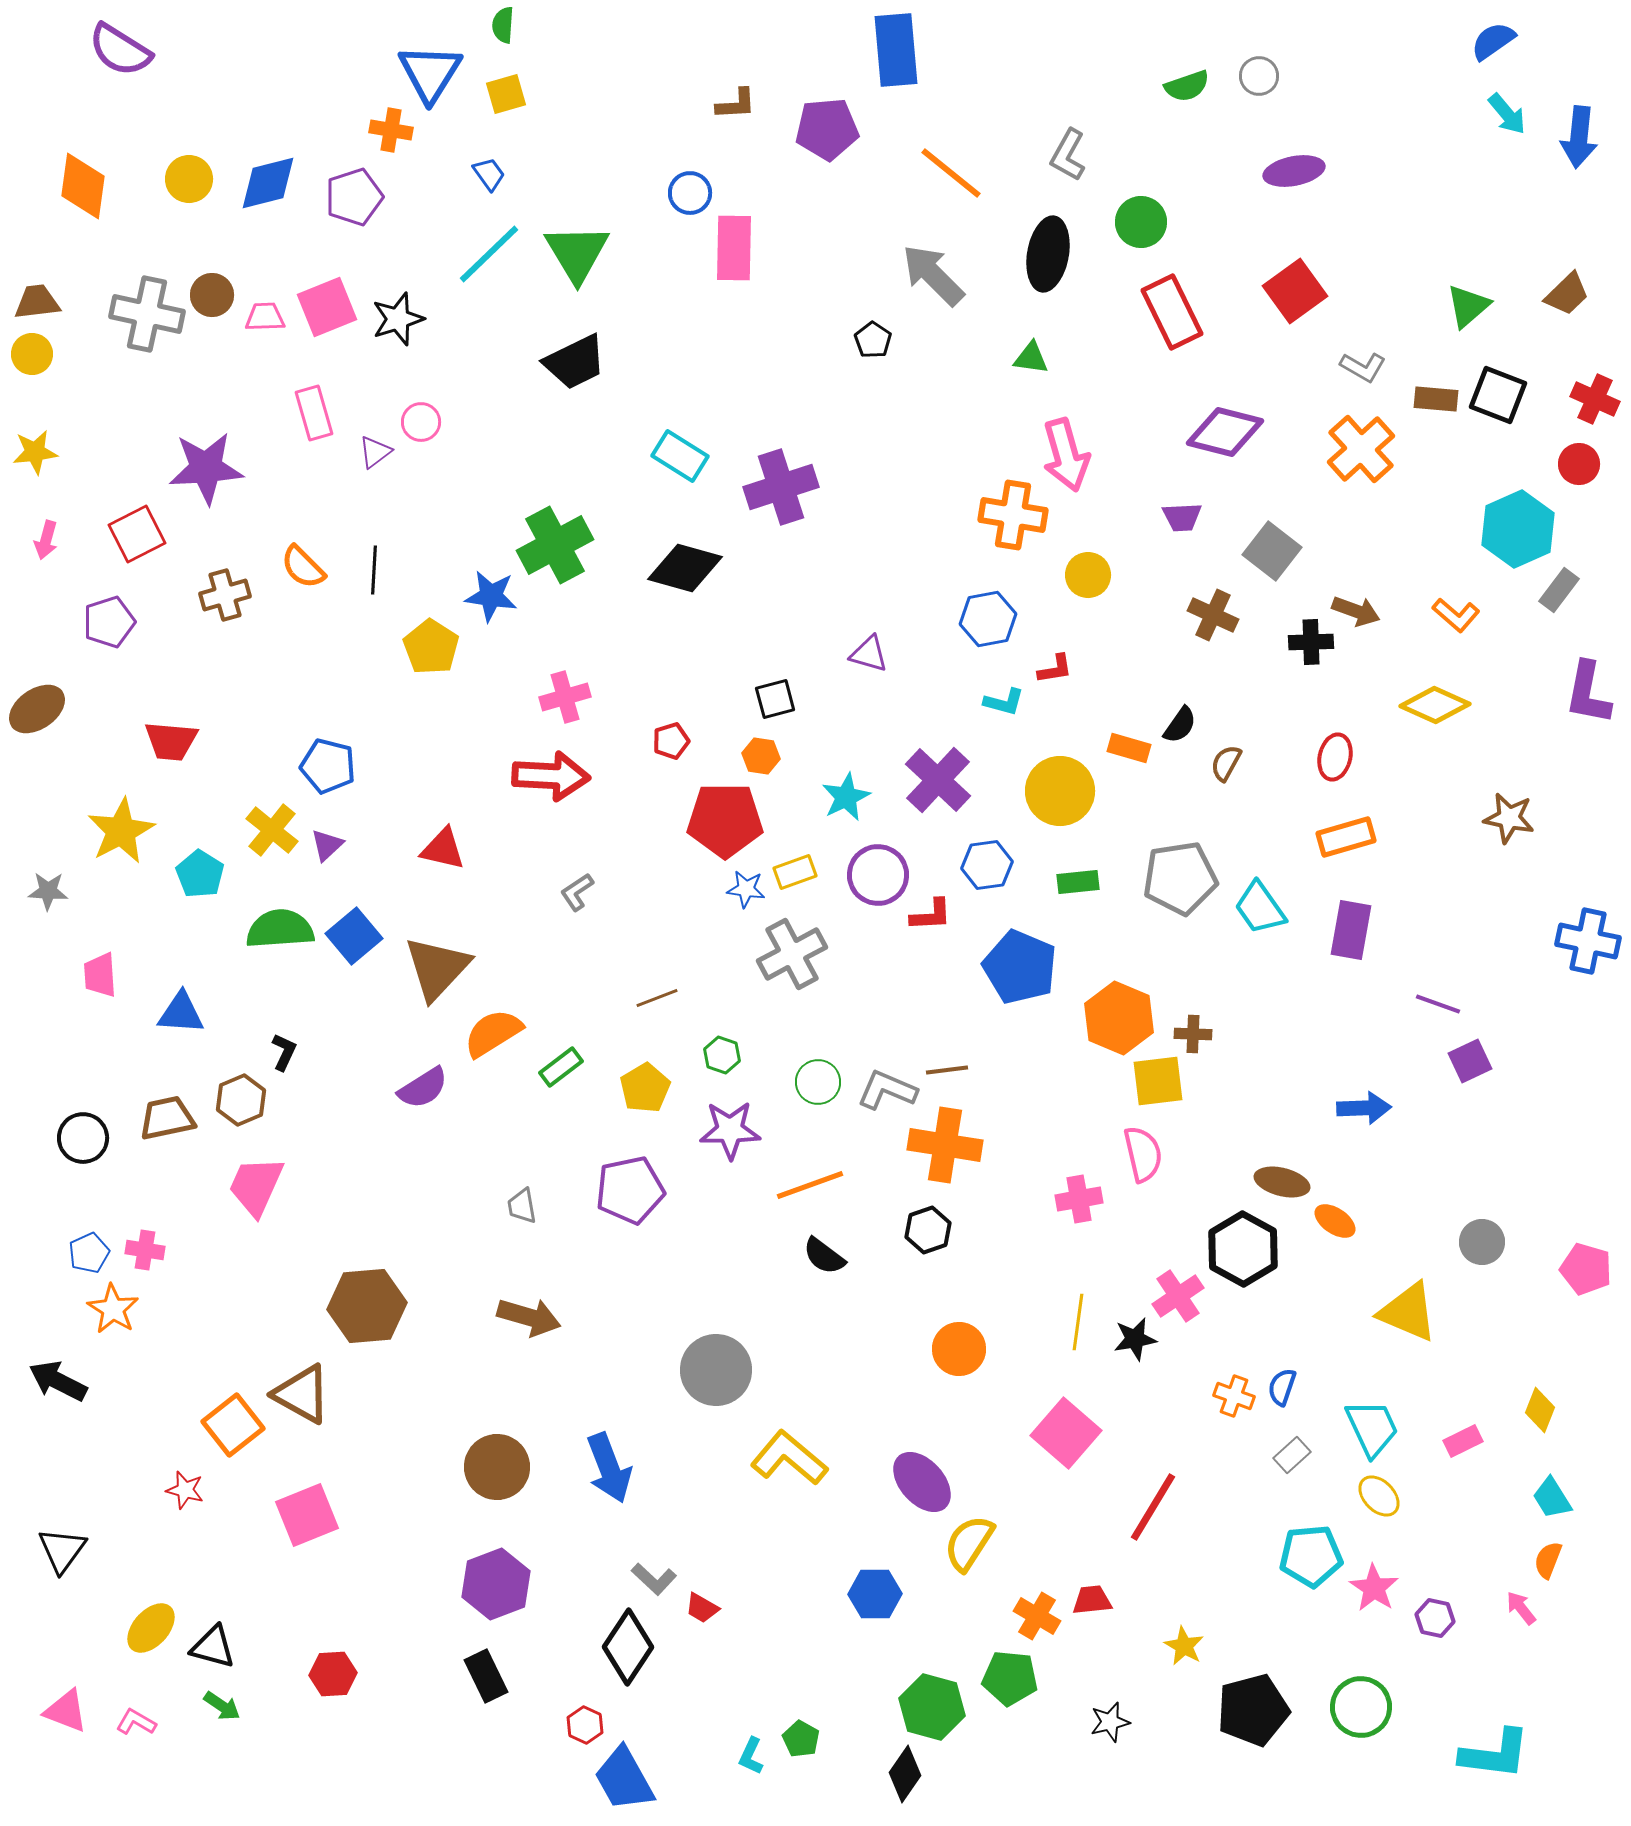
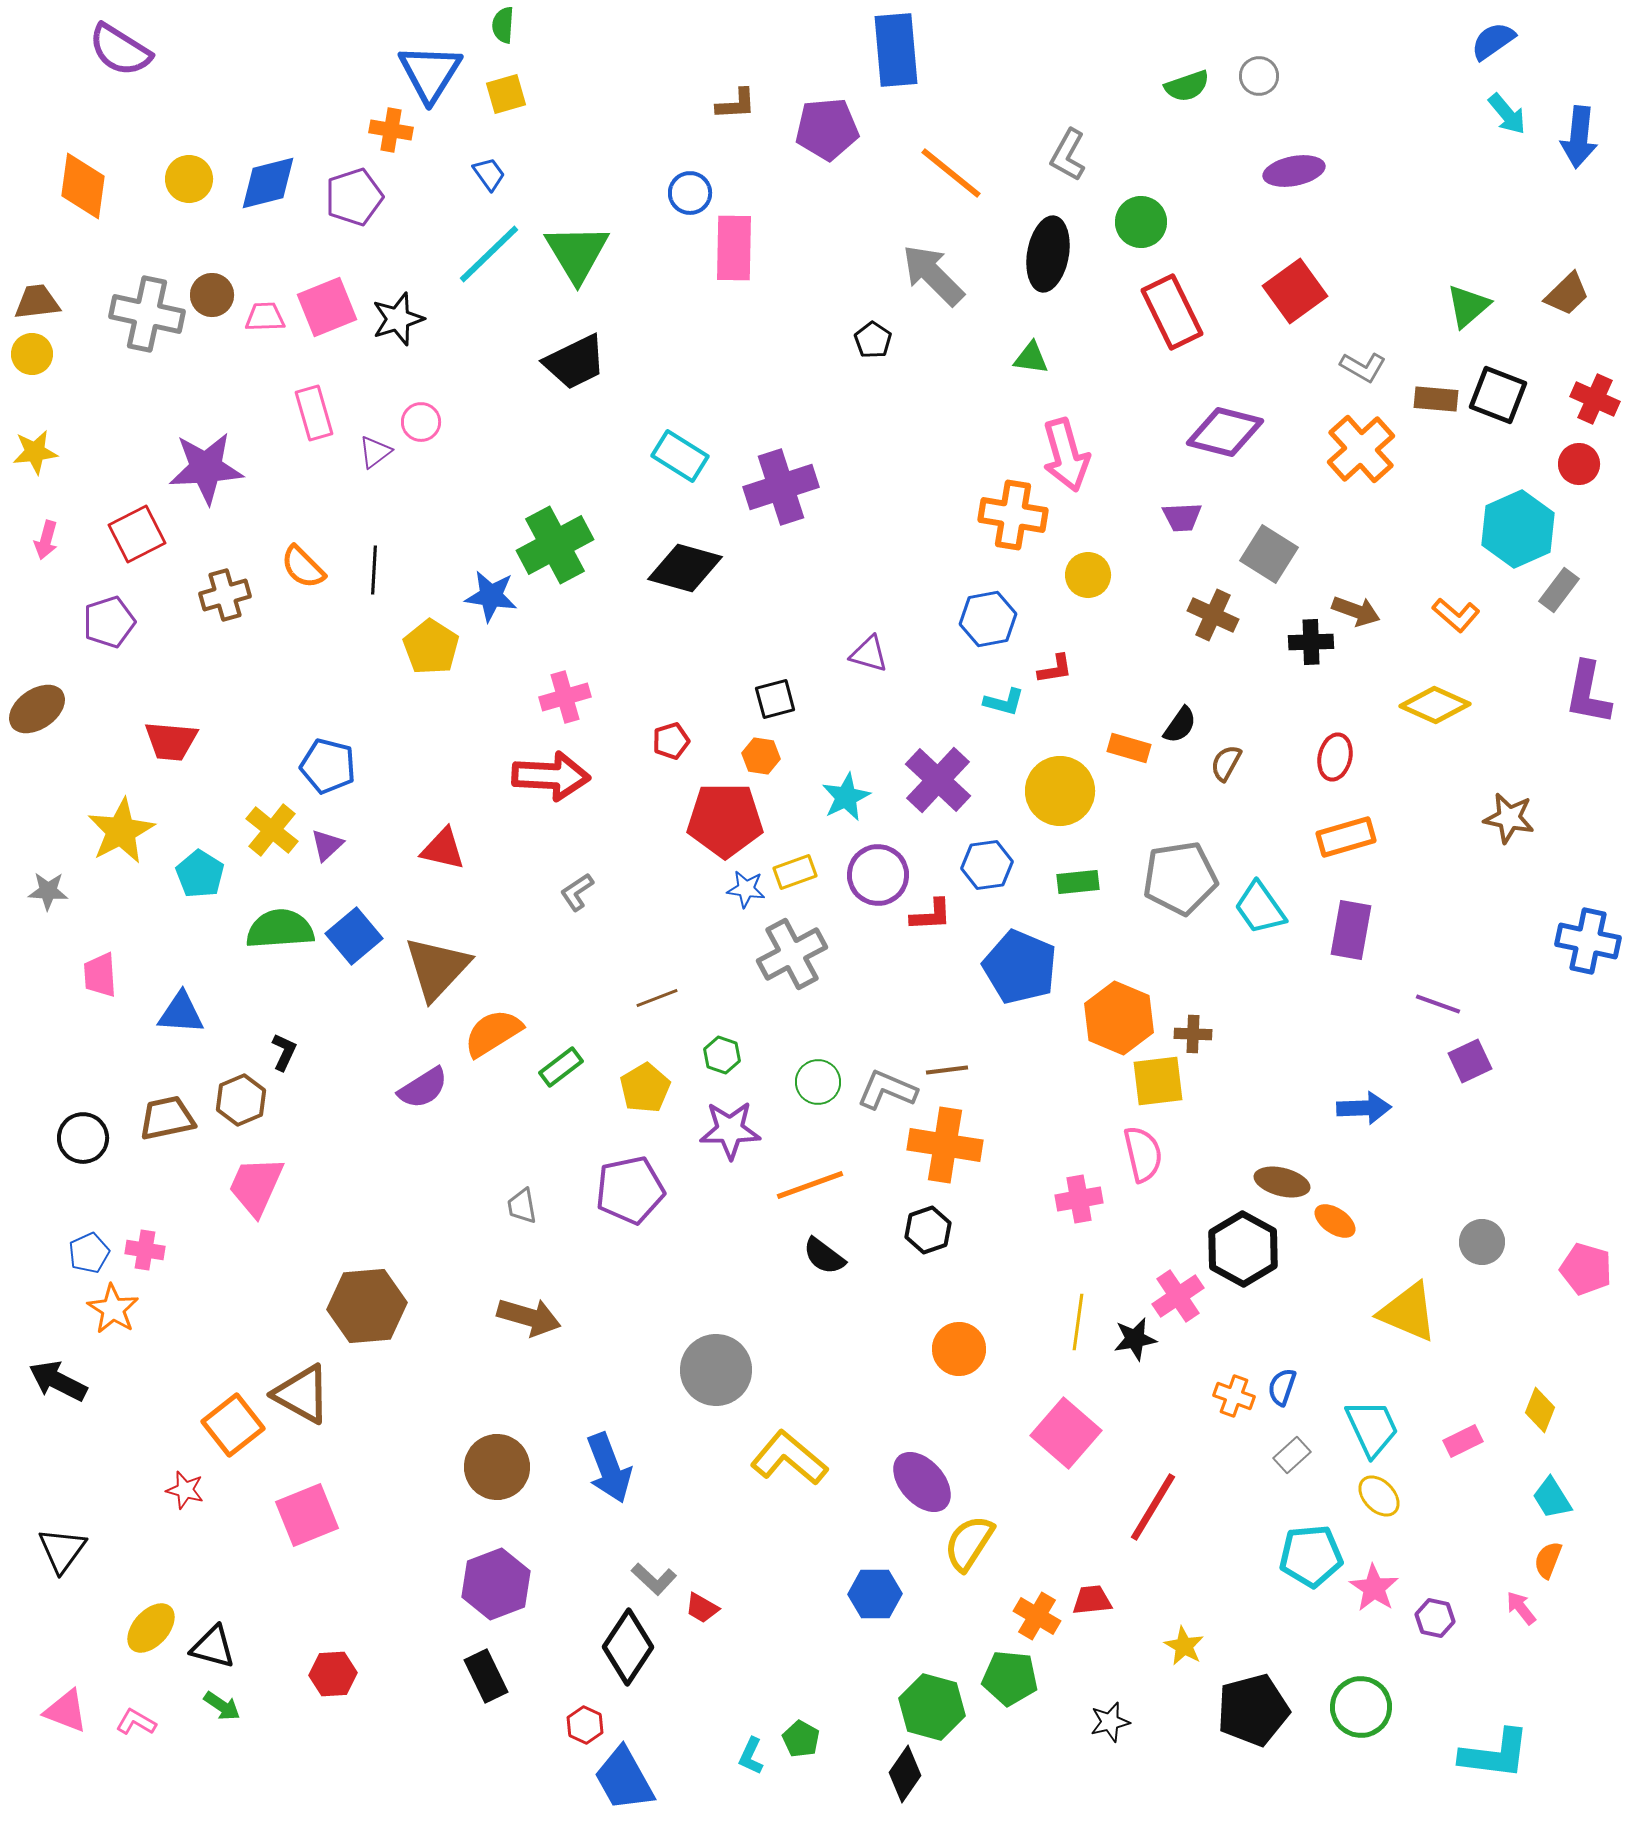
gray square at (1272, 551): moved 3 px left, 3 px down; rotated 6 degrees counterclockwise
